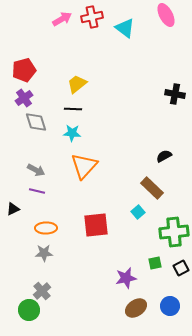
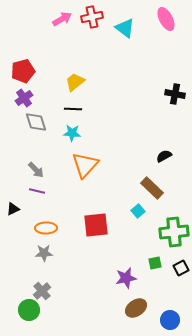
pink ellipse: moved 4 px down
red pentagon: moved 1 px left, 1 px down
yellow trapezoid: moved 2 px left, 2 px up
orange triangle: moved 1 px right, 1 px up
gray arrow: rotated 18 degrees clockwise
cyan square: moved 1 px up
blue circle: moved 14 px down
